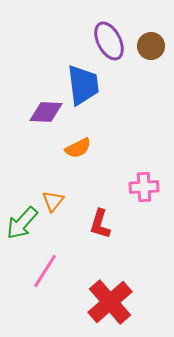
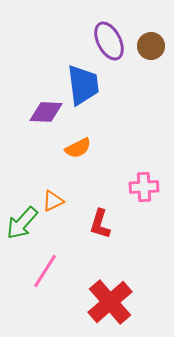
orange triangle: rotated 25 degrees clockwise
